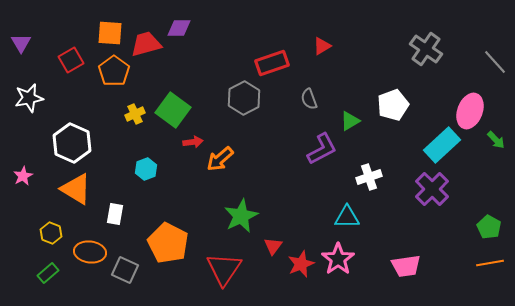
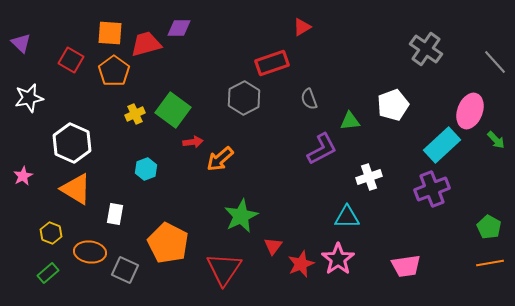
purple triangle at (21, 43): rotated 15 degrees counterclockwise
red triangle at (322, 46): moved 20 px left, 19 px up
red square at (71, 60): rotated 30 degrees counterclockwise
green triangle at (350, 121): rotated 25 degrees clockwise
purple cross at (432, 189): rotated 24 degrees clockwise
